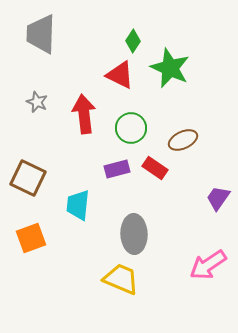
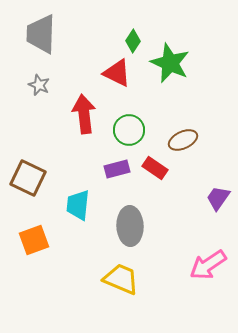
green star: moved 5 px up
red triangle: moved 3 px left, 2 px up
gray star: moved 2 px right, 17 px up
green circle: moved 2 px left, 2 px down
gray ellipse: moved 4 px left, 8 px up
orange square: moved 3 px right, 2 px down
